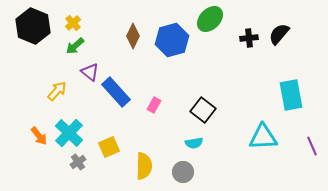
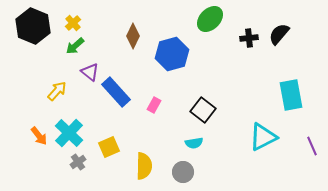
blue hexagon: moved 14 px down
cyan triangle: rotated 24 degrees counterclockwise
